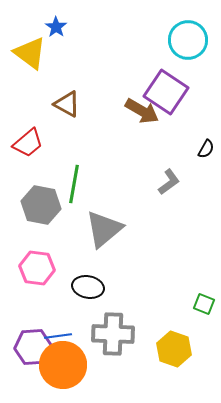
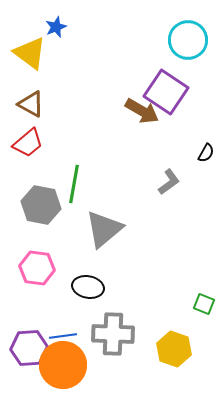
blue star: rotated 15 degrees clockwise
brown triangle: moved 36 px left
black semicircle: moved 4 px down
blue line: moved 5 px right
purple hexagon: moved 4 px left, 1 px down
